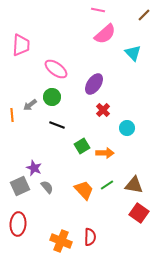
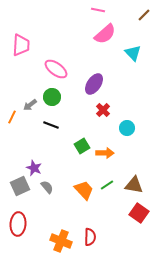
orange line: moved 2 px down; rotated 32 degrees clockwise
black line: moved 6 px left
